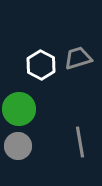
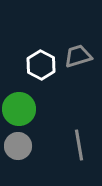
gray trapezoid: moved 2 px up
gray line: moved 1 px left, 3 px down
